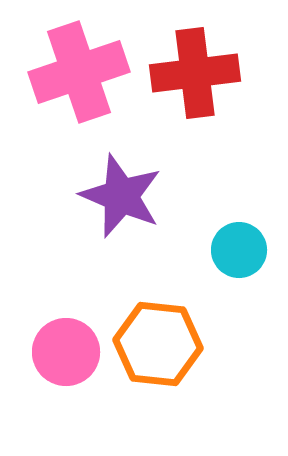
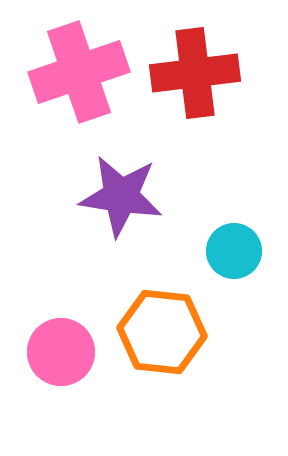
purple star: rotated 14 degrees counterclockwise
cyan circle: moved 5 px left, 1 px down
orange hexagon: moved 4 px right, 12 px up
pink circle: moved 5 px left
